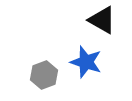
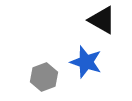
gray hexagon: moved 2 px down
